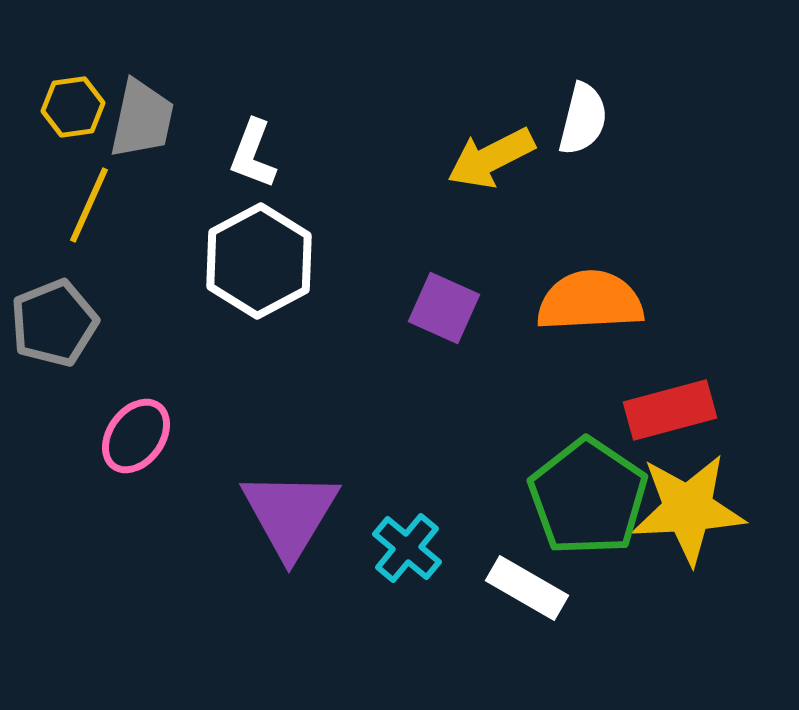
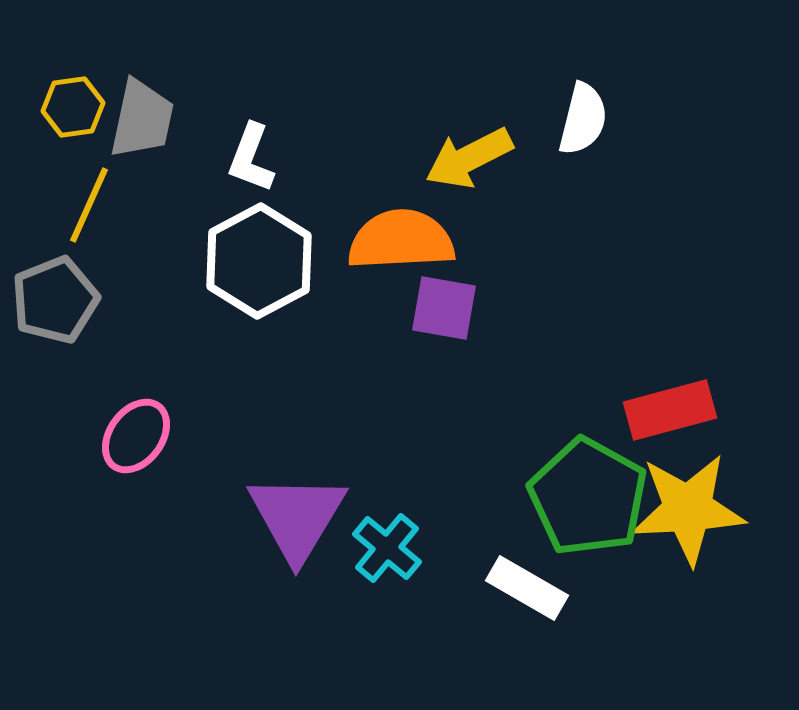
white L-shape: moved 2 px left, 4 px down
yellow arrow: moved 22 px left
orange semicircle: moved 189 px left, 61 px up
purple square: rotated 14 degrees counterclockwise
gray pentagon: moved 1 px right, 23 px up
green pentagon: rotated 5 degrees counterclockwise
purple triangle: moved 7 px right, 3 px down
cyan cross: moved 20 px left
